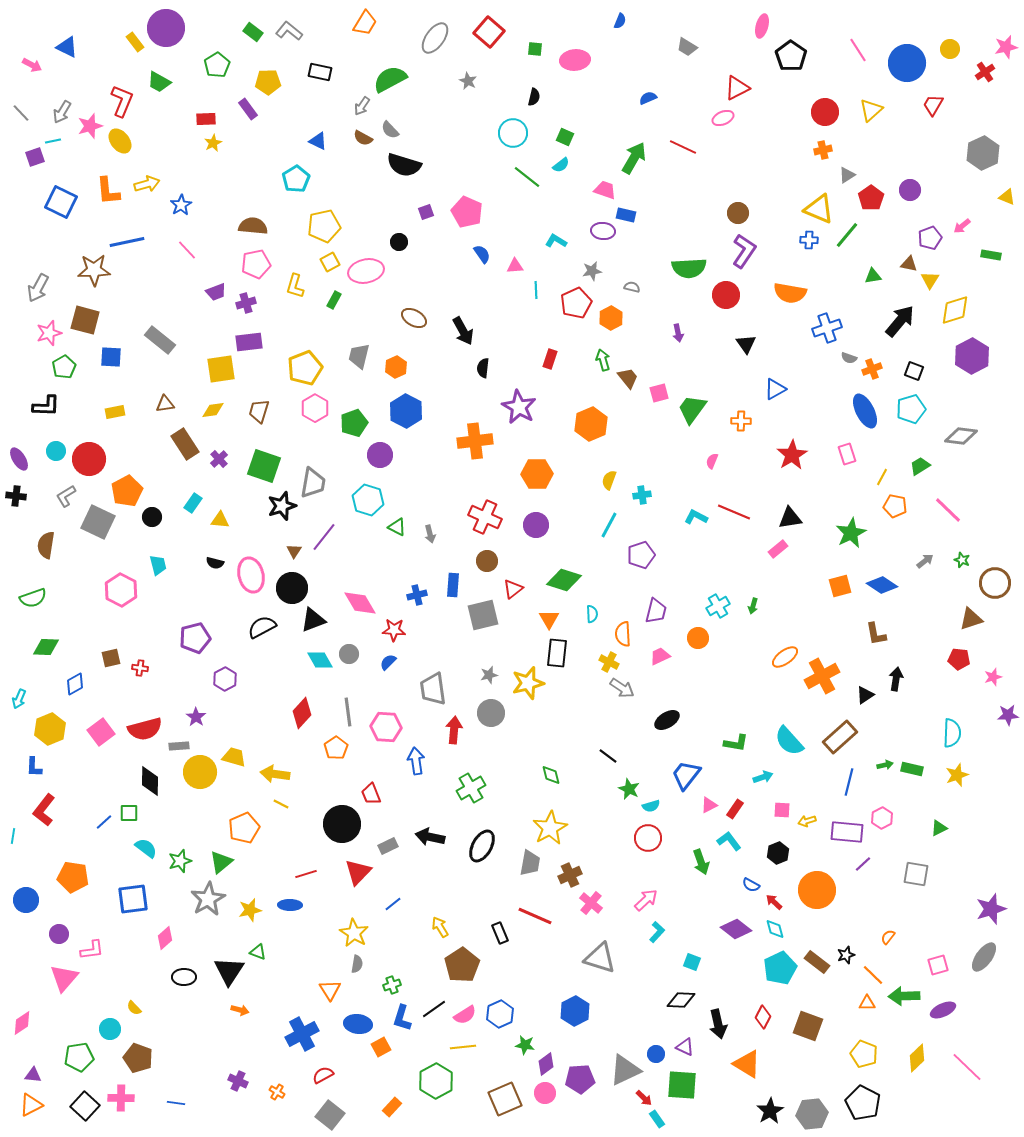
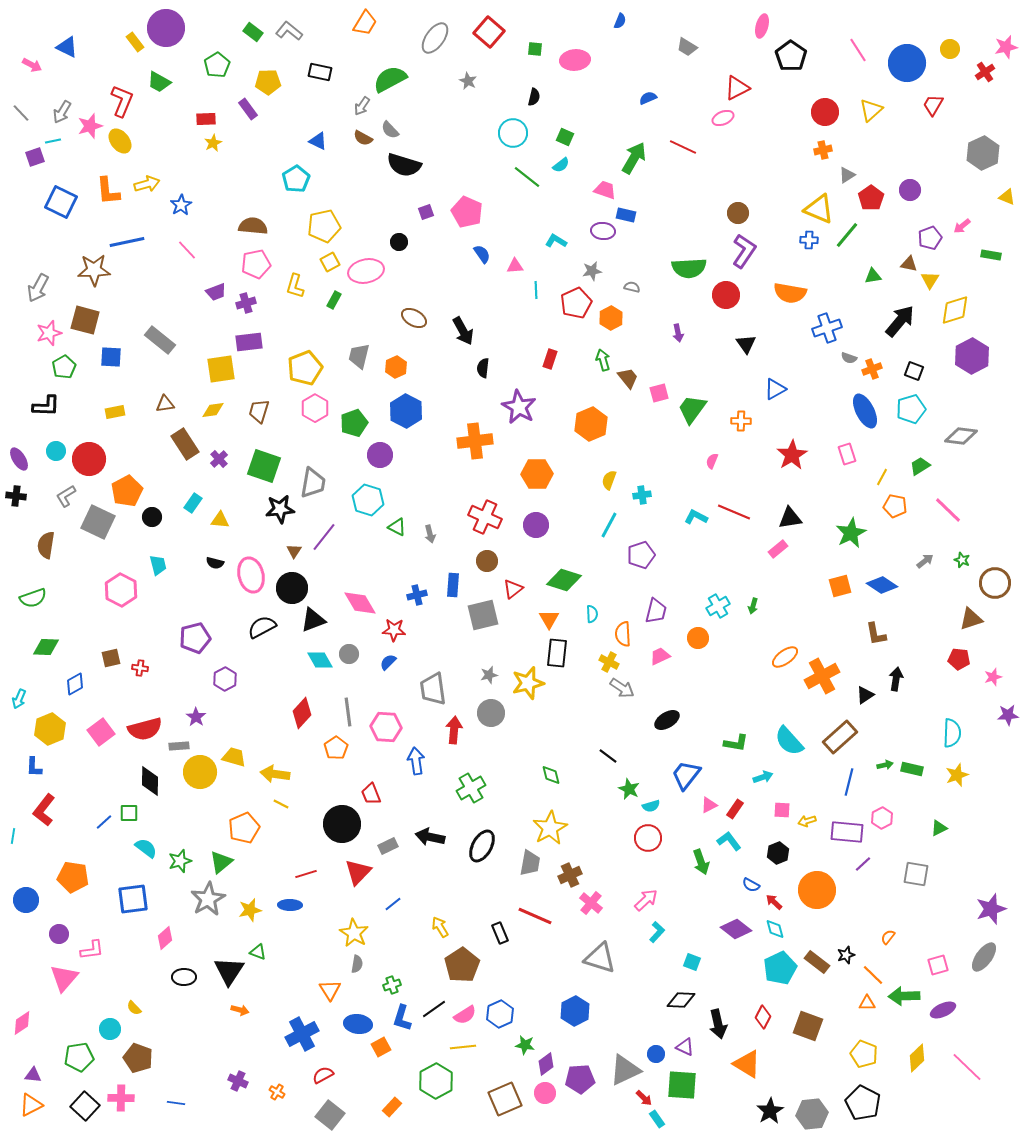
black star at (282, 506): moved 2 px left, 3 px down; rotated 12 degrees clockwise
